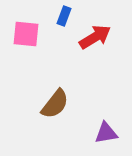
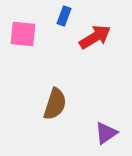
pink square: moved 3 px left
brown semicircle: rotated 20 degrees counterclockwise
purple triangle: rotated 25 degrees counterclockwise
